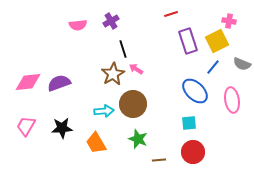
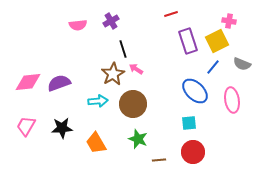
cyan arrow: moved 6 px left, 10 px up
